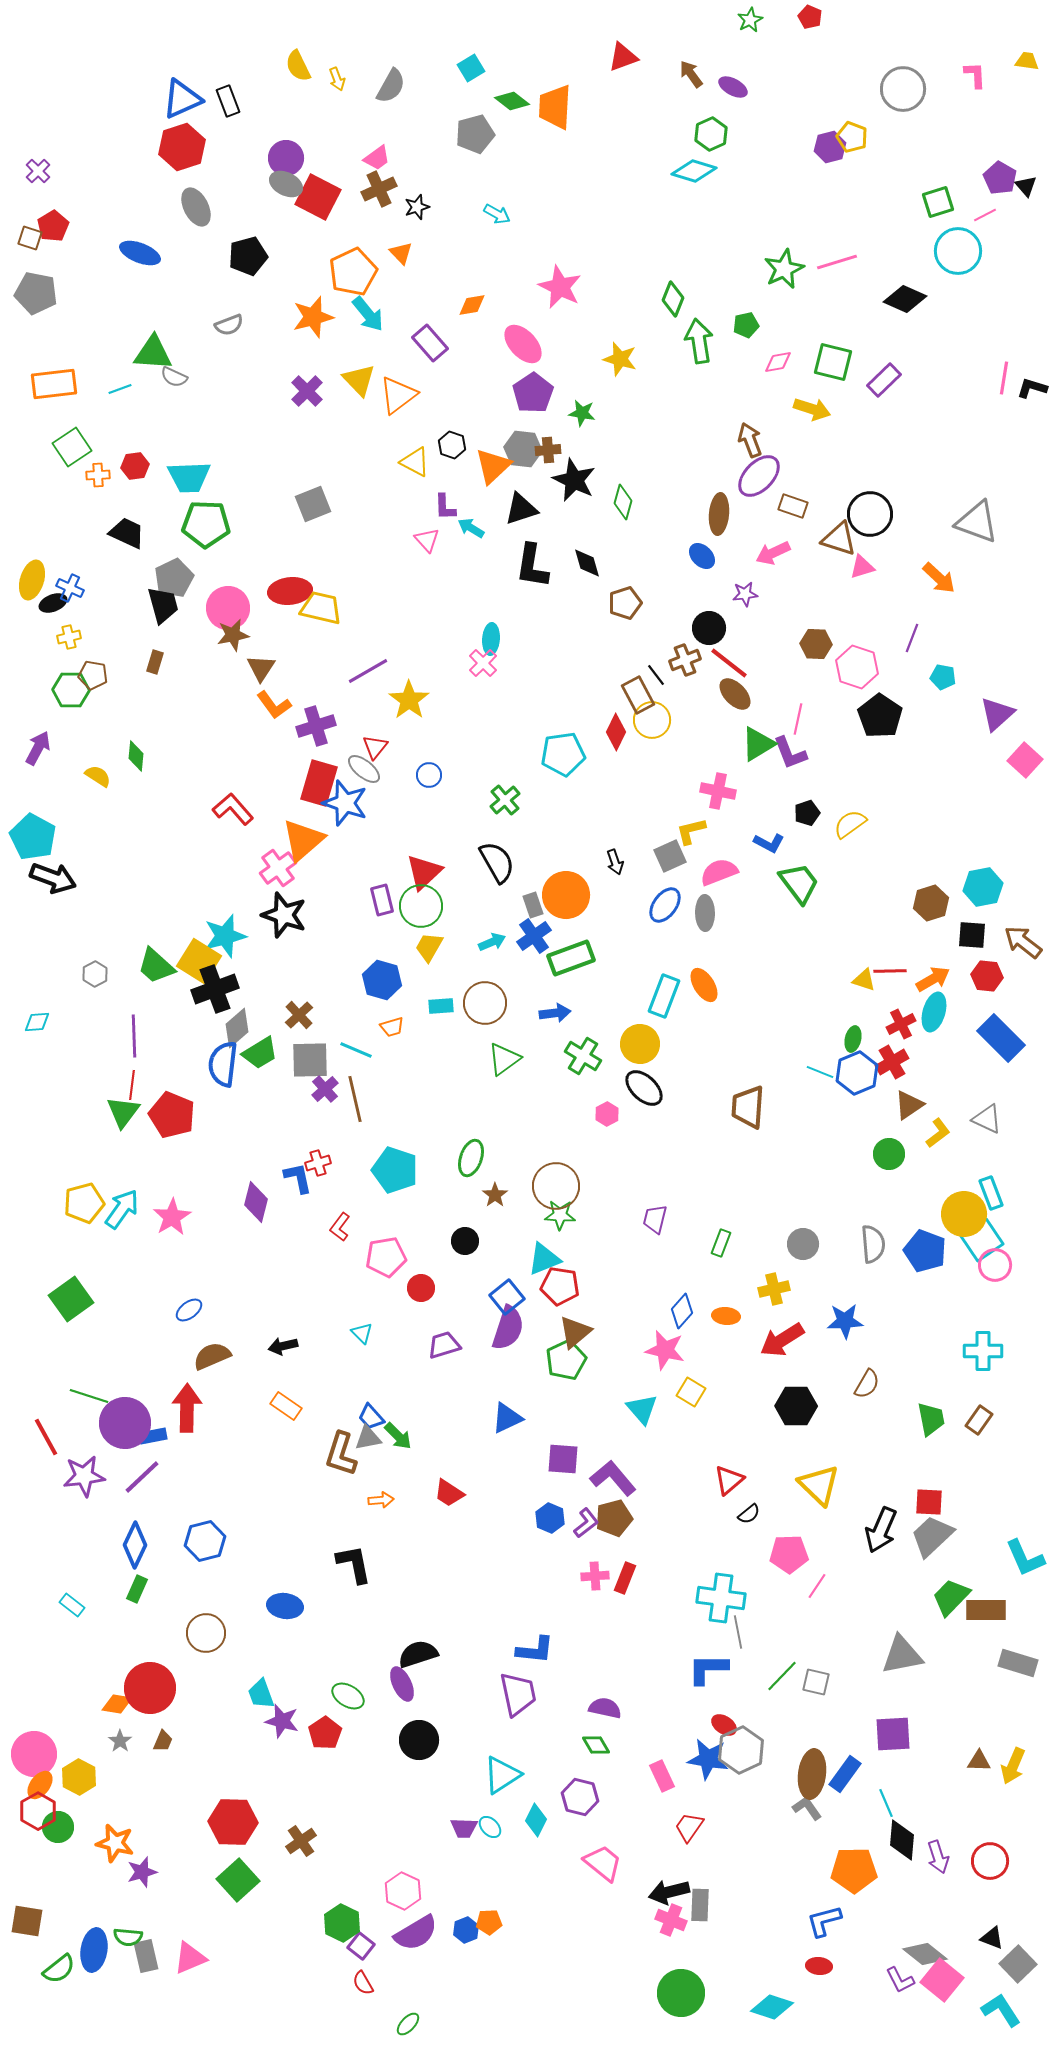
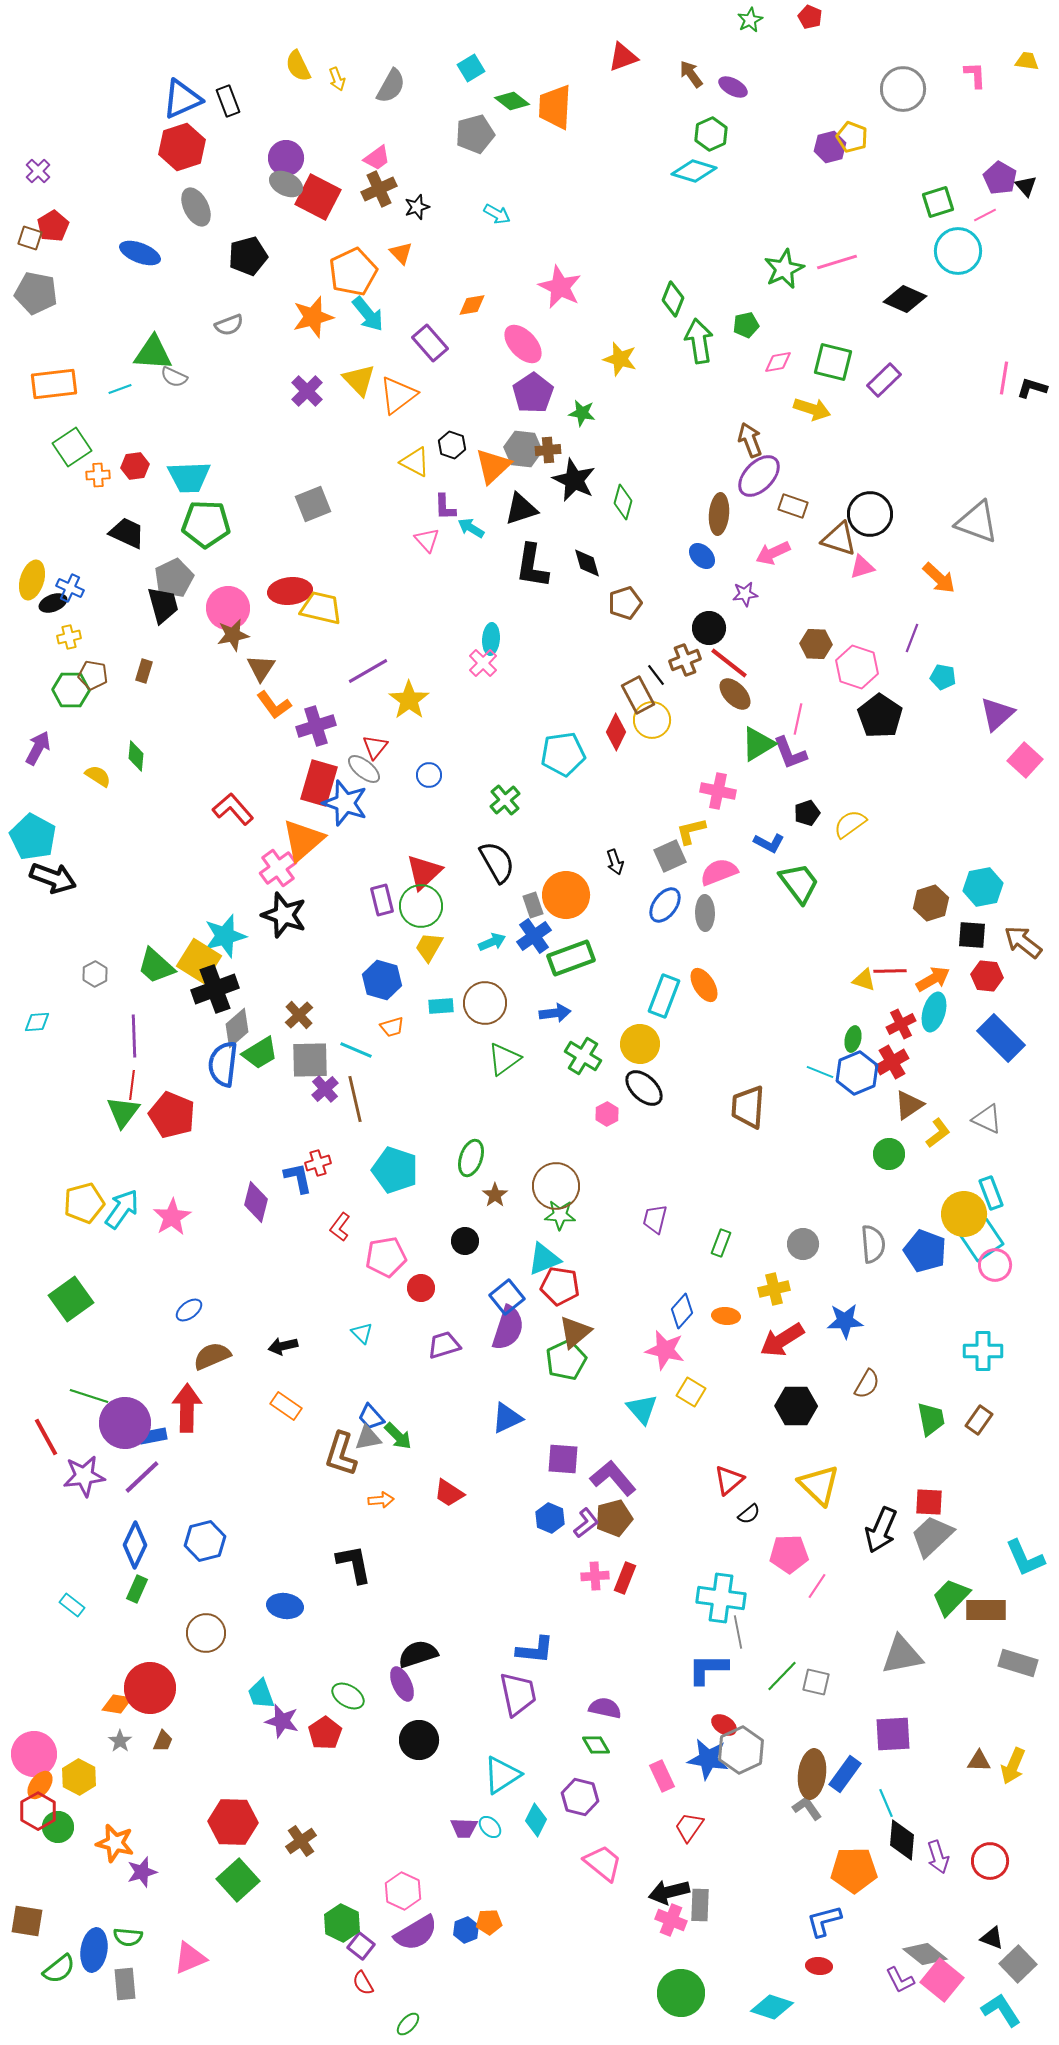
brown rectangle at (155, 662): moved 11 px left, 9 px down
gray rectangle at (146, 1956): moved 21 px left, 28 px down; rotated 8 degrees clockwise
